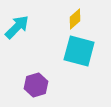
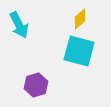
yellow diamond: moved 5 px right
cyan arrow: moved 2 px right, 2 px up; rotated 108 degrees clockwise
